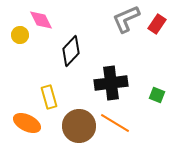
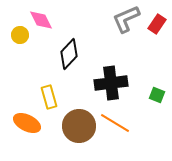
black diamond: moved 2 px left, 3 px down
